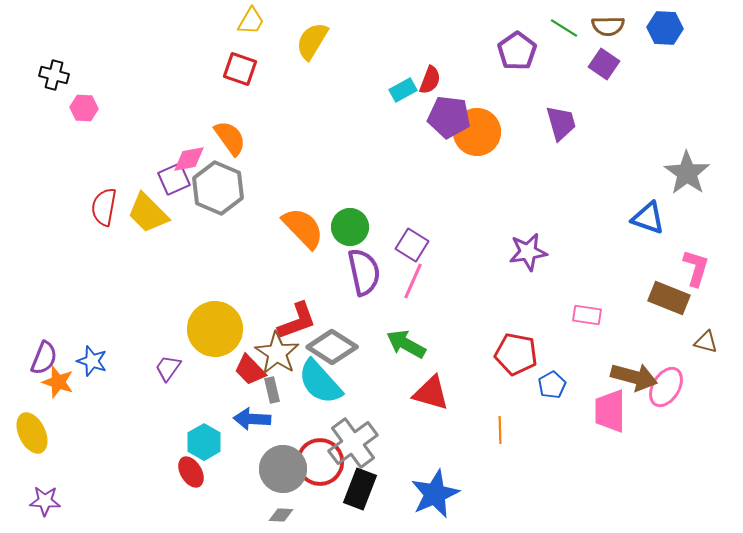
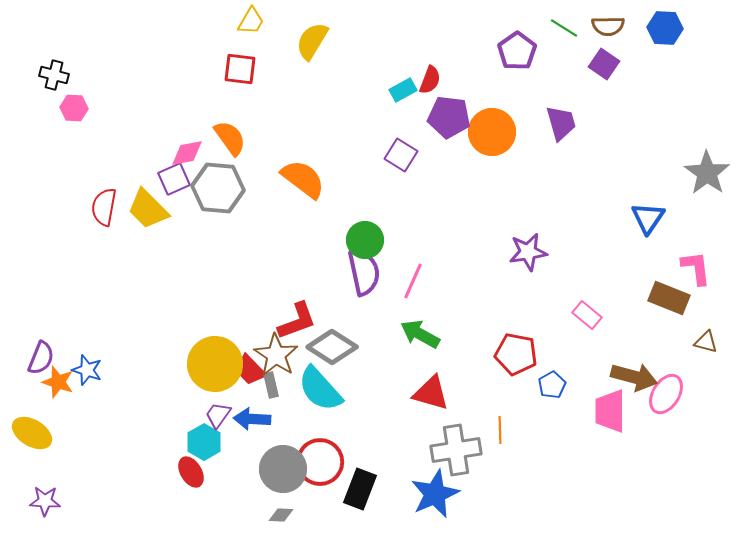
red square at (240, 69): rotated 12 degrees counterclockwise
pink hexagon at (84, 108): moved 10 px left
orange circle at (477, 132): moved 15 px right
pink diamond at (189, 159): moved 2 px left, 6 px up
gray star at (687, 173): moved 20 px right
gray hexagon at (218, 188): rotated 18 degrees counterclockwise
yellow trapezoid at (148, 213): moved 4 px up
blue triangle at (648, 218): rotated 45 degrees clockwise
green circle at (350, 227): moved 15 px right, 13 px down
orange semicircle at (303, 228): moved 49 px up; rotated 9 degrees counterclockwise
purple square at (412, 245): moved 11 px left, 90 px up
pink L-shape at (696, 268): rotated 24 degrees counterclockwise
pink rectangle at (587, 315): rotated 32 degrees clockwise
yellow circle at (215, 329): moved 35 px down
green arrow at (406, 344): moved 14 px right, 10 px up
brown star at (277, 353): moved 1 px left, 2 px down
purple semicircle at (44, 358): moved 3 px left
blue star at (92, 361): moved 5 px left, 9 px down
purple trapezoid at (168, 368): moved 50 px right, 47 px down
cyan semicircle at (320, 382): moved 7 px down
pink ellipse at (666, 387): moved 7 px down
gray rectangle at (272, 390): moved 1 px left, 5 px up
yellow ellipse at (32, 433): rotated 33 degrees counterclockwise
gray cross at (353, 443): moved 103 px right, 7 px down; rotated 27 degrees clockwise
